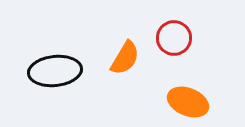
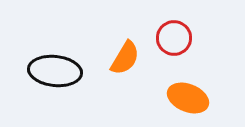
black ellipse: rotated 12 degrees clockwise
orange ellipse: moved 4 px up
